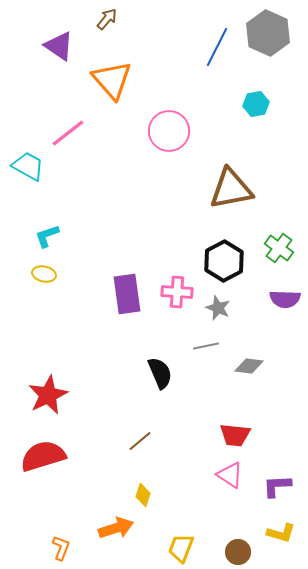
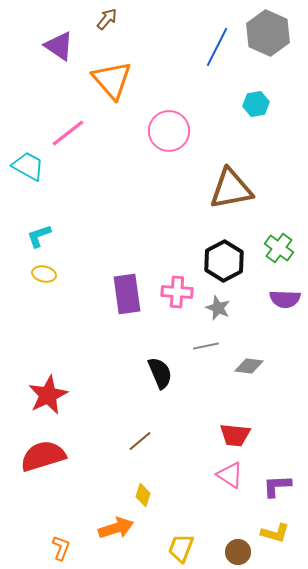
cyan L-shape: moved 8 px left
yellow L-shape: moved 6 px left
